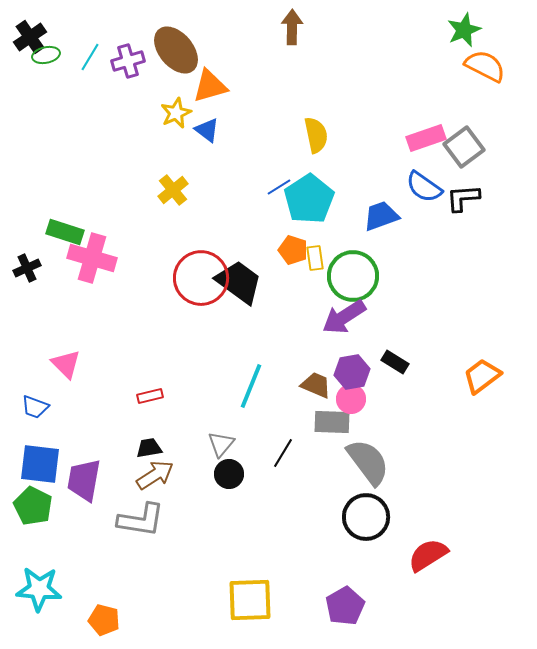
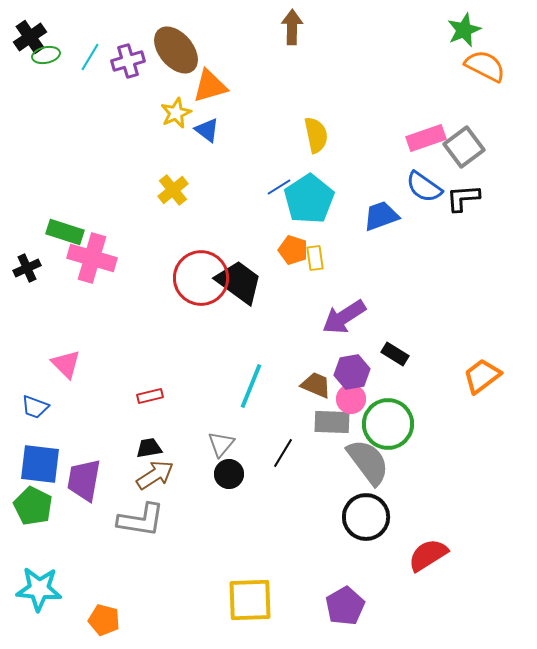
green circle at (353, 276): moved 35 px right, 148 px down
black rectangle at (395, 362): moved 8 px up
